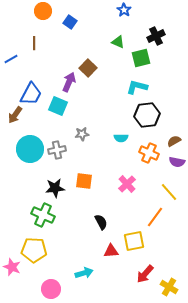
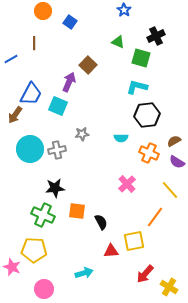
green square: rotated 30 degrees clockwise
brown square: moved 3 px up
purple semicircle: rotated 21 degrees clockwise
orange square: moved 7 px left, 30 px down
yellow line: moved 1 px right, 2 px up
pink circle: moved 7 px left
